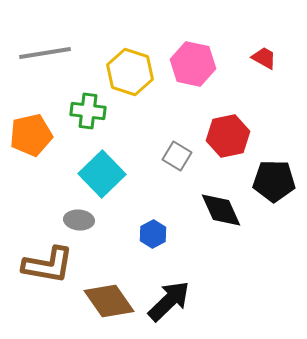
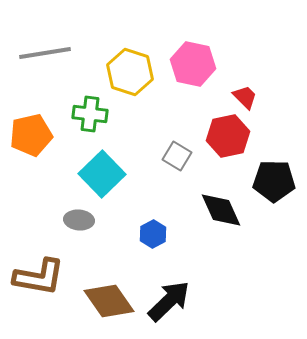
red trapezoid: moved 19 px left, 39 px down; rotated 16 degrees clockwise
green cross: moved 2 px right, 3 px down
brown L-shape: moved 9 px left, 12 px down
